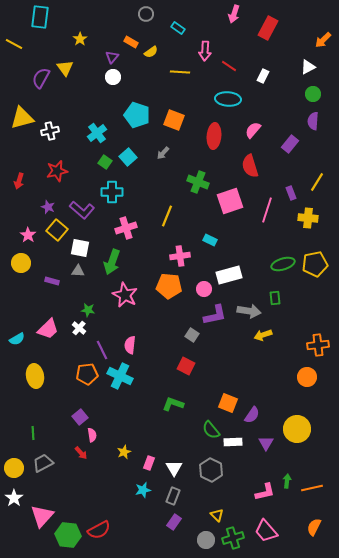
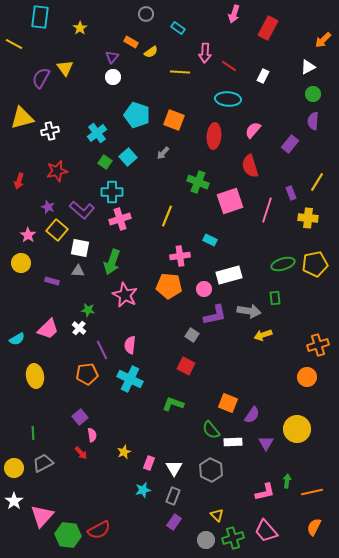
yellow star at (80, 39): moved 11 px up
pink arrow at (205, 51): moved 2 px down
pink cross at (126, 228): moved 6 px left, 9 px up
orange cross at (318, 345): rotated 10 degrees counterclockwise
cyan cross at (120, 376): moved 10 px right, 3 px down
orange line at (312, 488): moved 4 px down
white star at (14, 498): moved 3 px down
